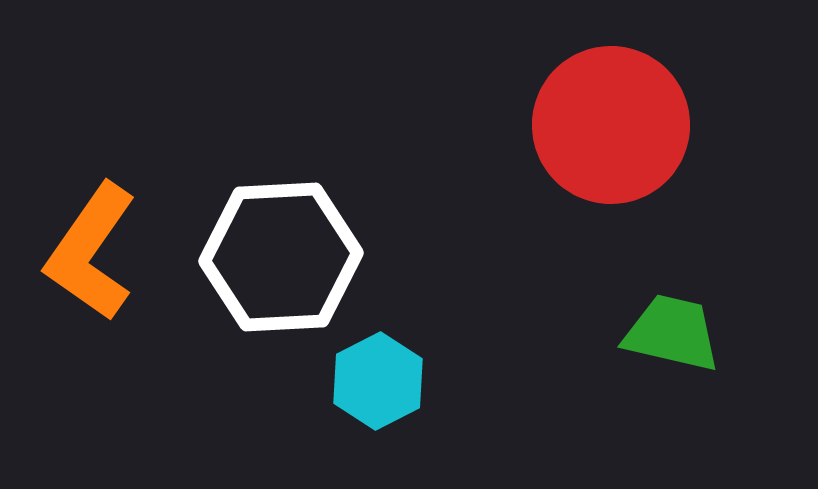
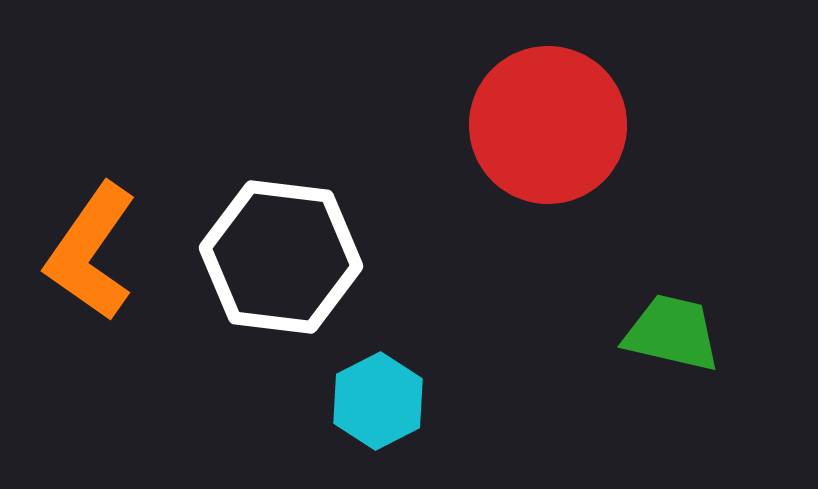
red circle: moved 63 px left
white hexagon: rotated 10 degrees clockwise
cyan hexagon: moved 20 px down
